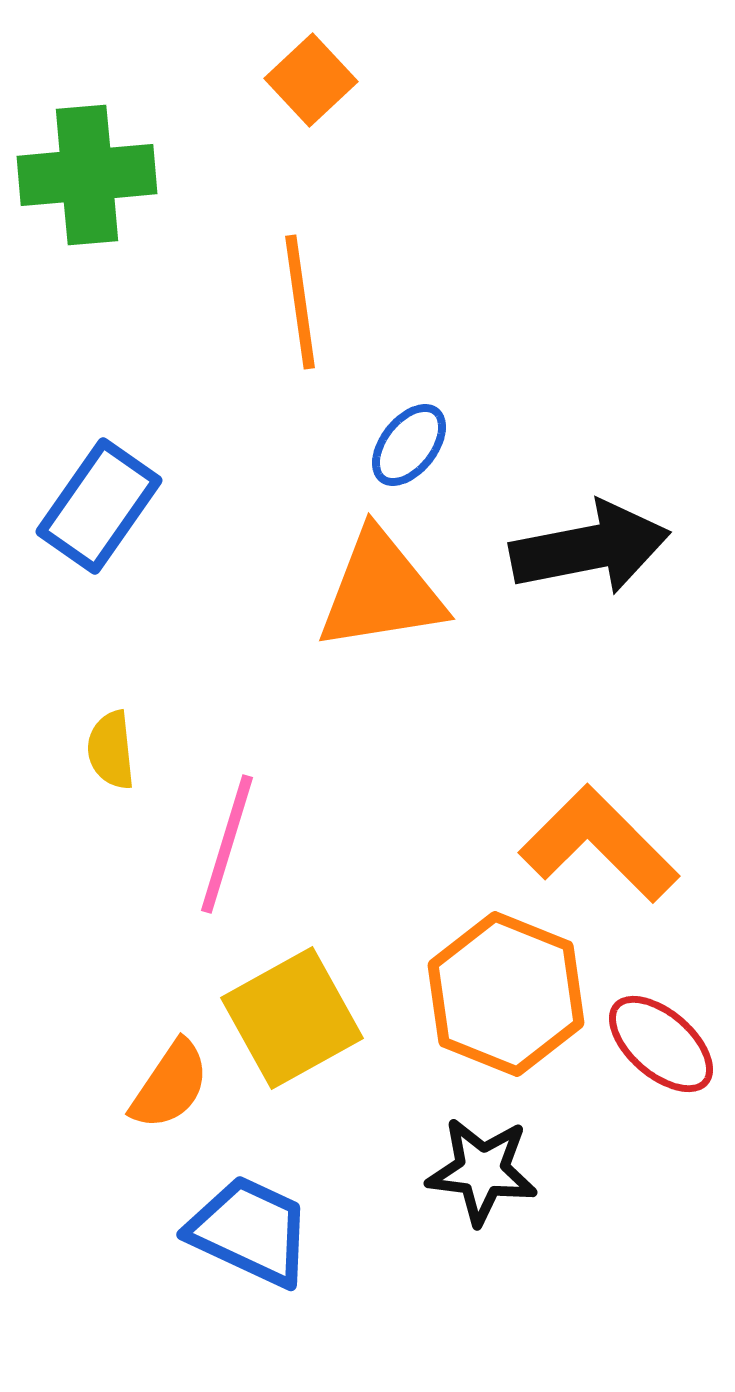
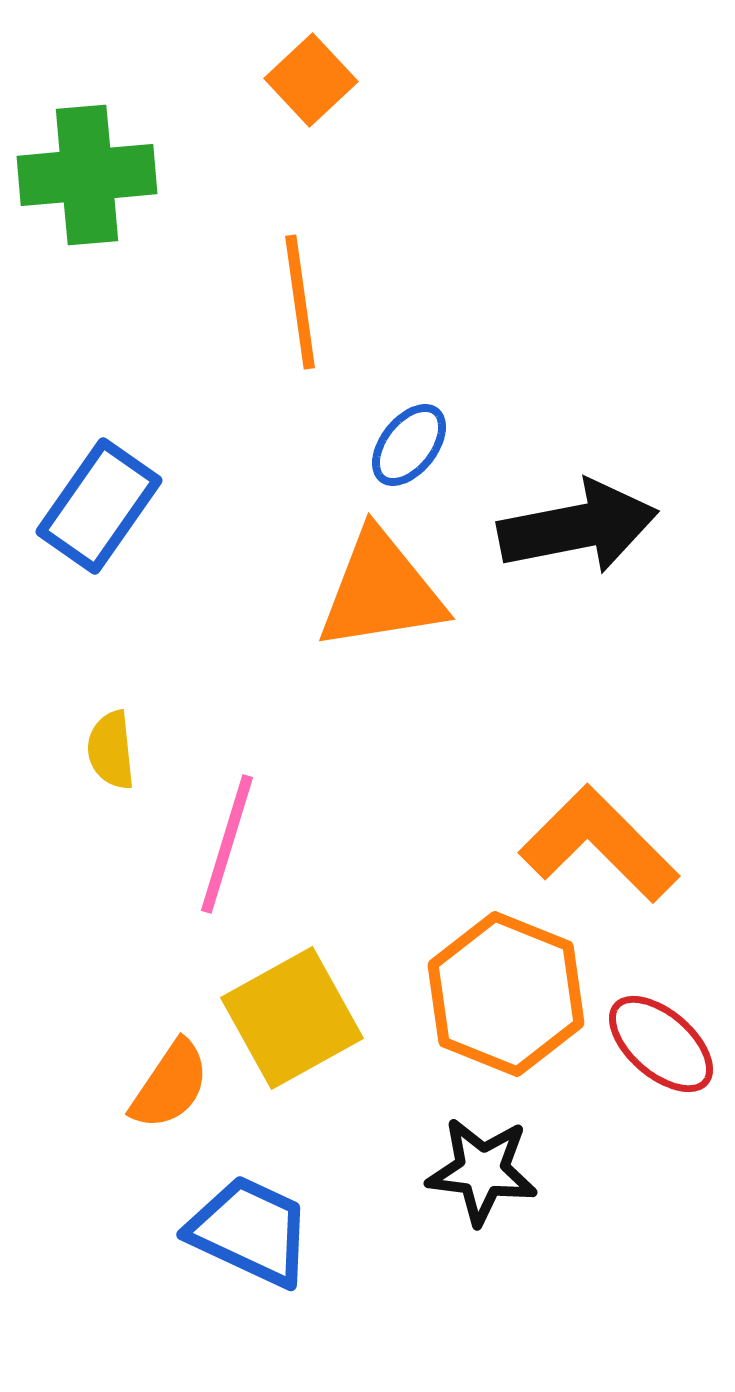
black arrow: moved 12 px left, 21 px up
